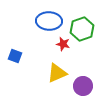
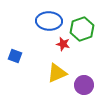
purple circle: moved 1 px right, 1 px up
